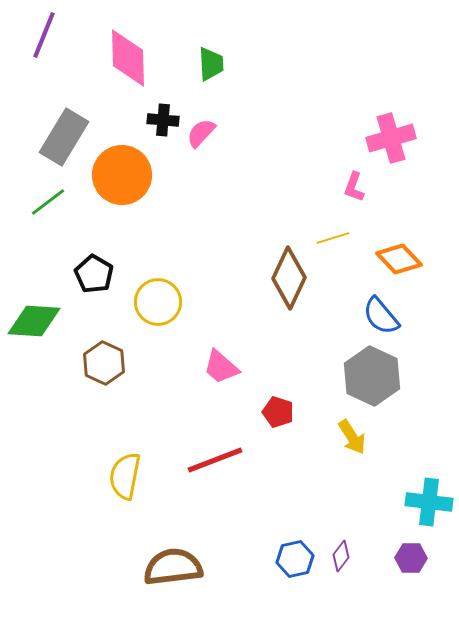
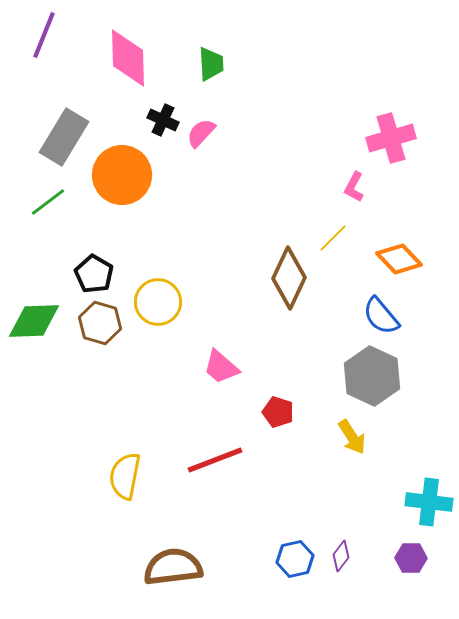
black cross: rotated 20 degrees clockwise
pink L-shape: rotated 8 degrees clockwise
yellow line: rotated 28 degrees counterclockwise
green diamond: rotated 6 degrees counterclockwise
brown hexagon: moved 4 px left, 40 px up; rotated 9 degrees counterclockwise
